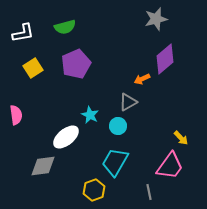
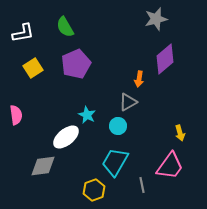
green semicircle: rotated 75 degrees clockwise
orange arrow: moved 3 px left; rotated 56 degrees counterclockwise
cyan star: moved 3 px left
yellow arrow: moved 1 px left, 5 px up; rotated 28 degrees clockwise
gray line: moved 7 px left, 7 px up
